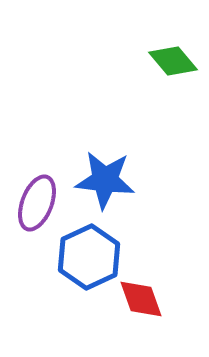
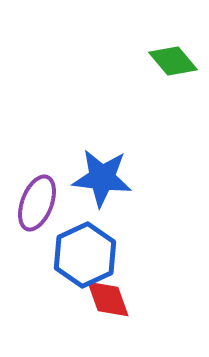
blue star: moved 3 px left, 2 px up
blue hexagon: moved 4 px left, 2 px up
red diamond: moved 33 px left
